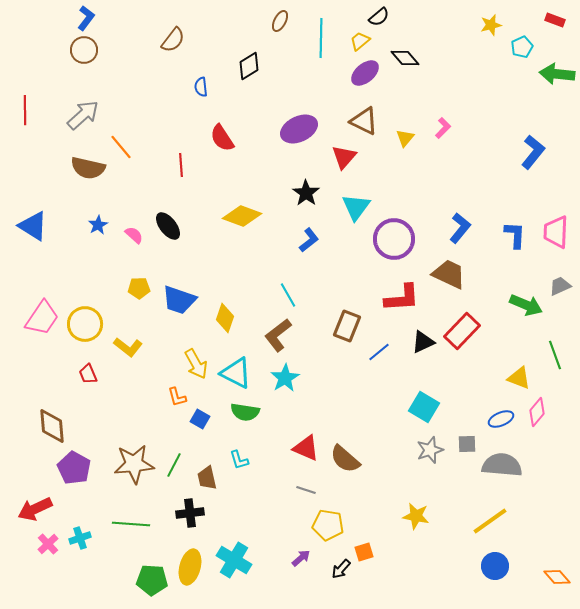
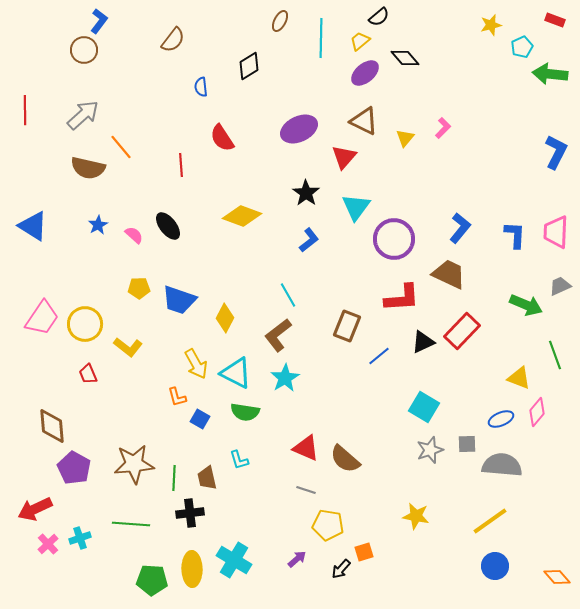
blue L-shape at (86, 18): moved 13 px right, 3 px down
green arrow at (557, 74): moved 7 px left
blue L-shape at (533, 152): moved 23 px right; rotated 12 degrees counterclockwise
yellow diamond at (225, 318): rotated 8 degrees clockwise
blue line at (379, 352): moved 4 px down
green line at (174, 465): moved 13 px down; rotated 25 degrees counterclockwise
purple arrow at (301, 558): moved 4 px left, 1 px down
yellow ellipse at (190, 567): moved 2 px right, 2 px down; rotated 16 degrees counterclockwise
